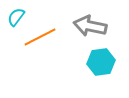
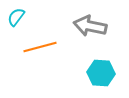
orange line: moved 10 px down; rotated 12 degrees clockwise
cyan hexagon: moved 11 px down; rotated 12 degrees clockwise
